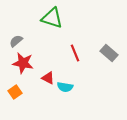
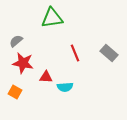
green triangle: rotated 25 degrees counterclockwise
red triangle: moved 2 px left, 1 px up; rotated 24 degrees counterclockwise
cyan semicircle: rotated 14 degrees counterclockwise
orange square: rotated 24 degrees counterclockwise
